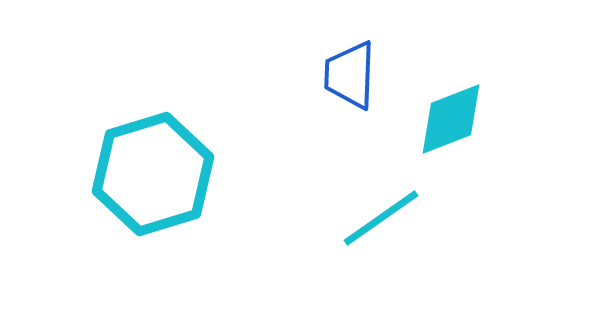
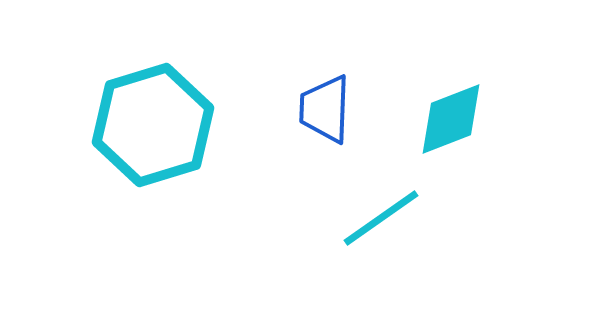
blue trapezoid: moved 25 px left, 34 px down
cyan hexagon: moved 49 px up
